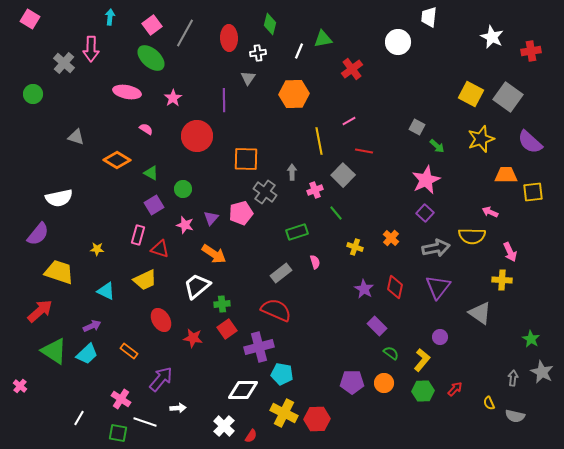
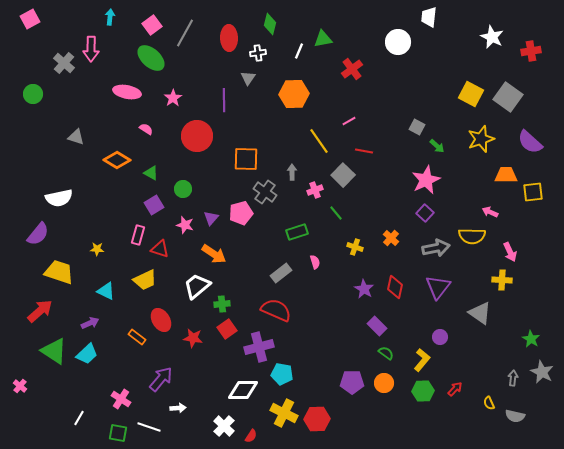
pink square at (30, 19): rotated 30 degrees clockwise
yellow line at (319, 141): rotated 24 degrees counterclockwise
purple arrow at (92, 326): moved 2 px left, 3 px up
orange rectangle at (129, 351): moved 8 px right, 14 px up
green semicircle at (391, 353): moved 5 px left
white line at (145, 422): moved 4 px right, 5 px down
